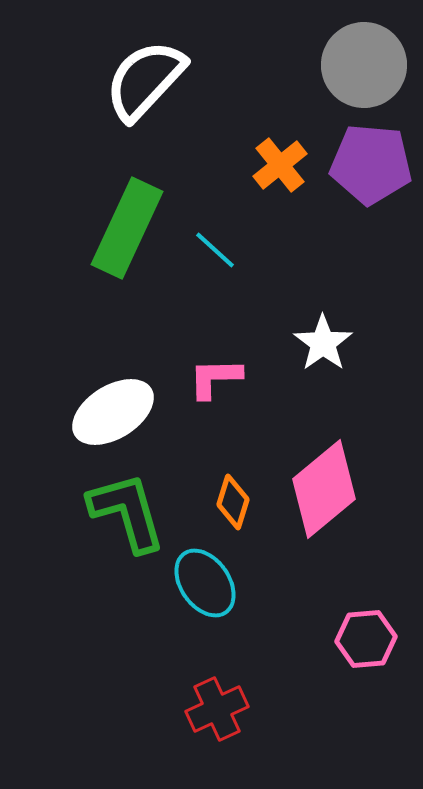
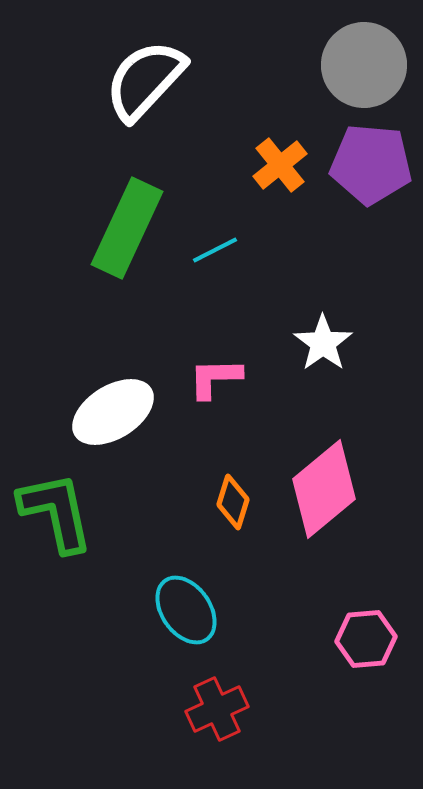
cyan line: rotated 69 degrees counterclockwise
green L-shape: moved 71 px left; rotated 4 degrees clockwise
cyan ellipse: moved 19 px left, 27 px down
